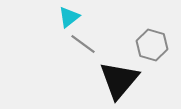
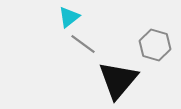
gray hexagon: moved 3 px right
black triangle: moved 1 px left
